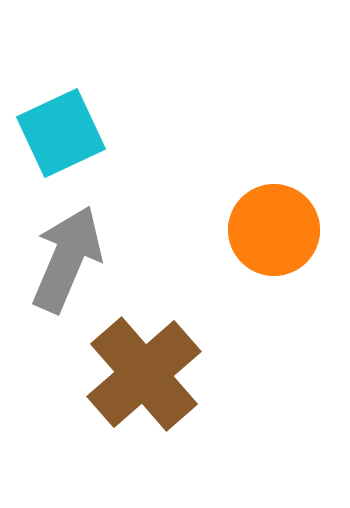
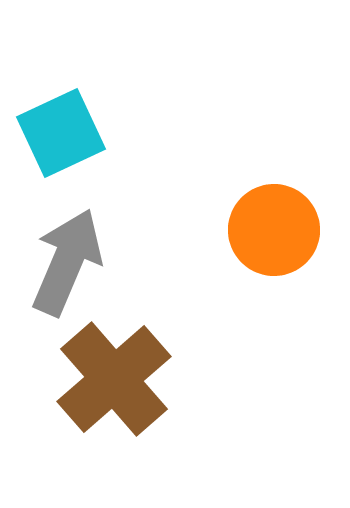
gray arrow: moved 3 px down
brown cross: moved 30 px left, 5 px down
